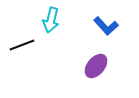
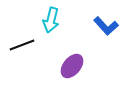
purple ellipse: moved 24 px left
